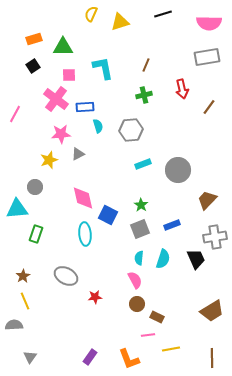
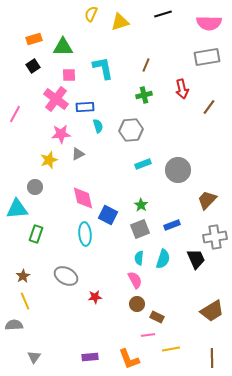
gray triangle at (30, 357): moved 4 px right
purple rectangle at (90, 357): rotated 49 degrees clockwise
